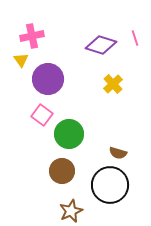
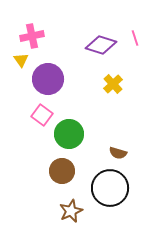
black circle: moved 3 px down
